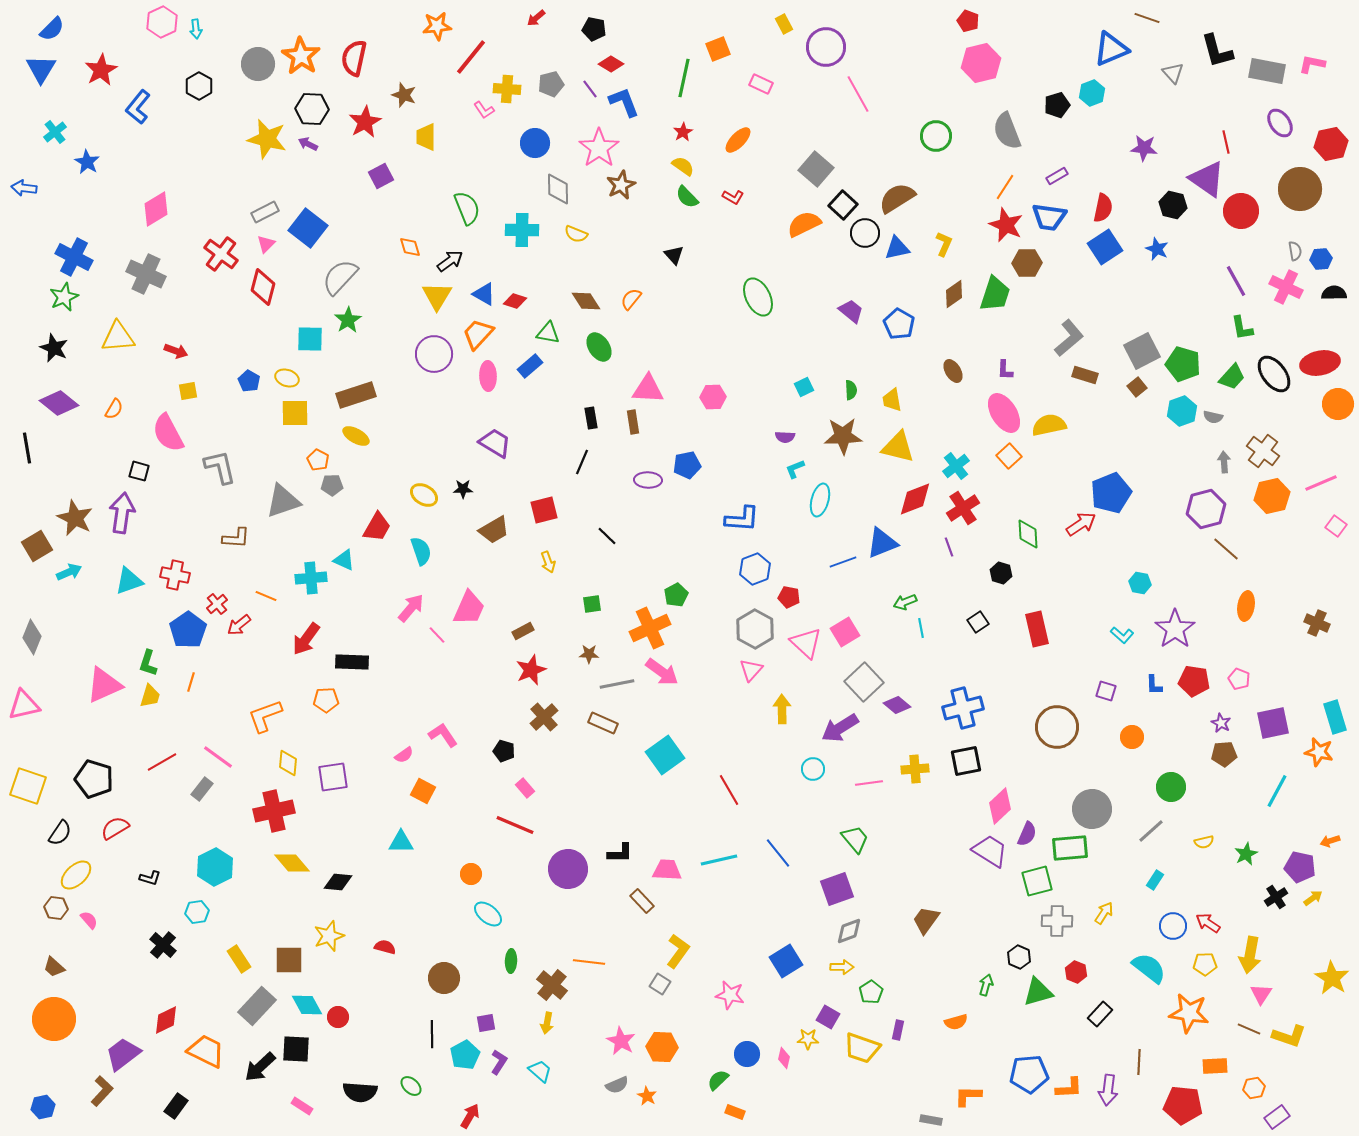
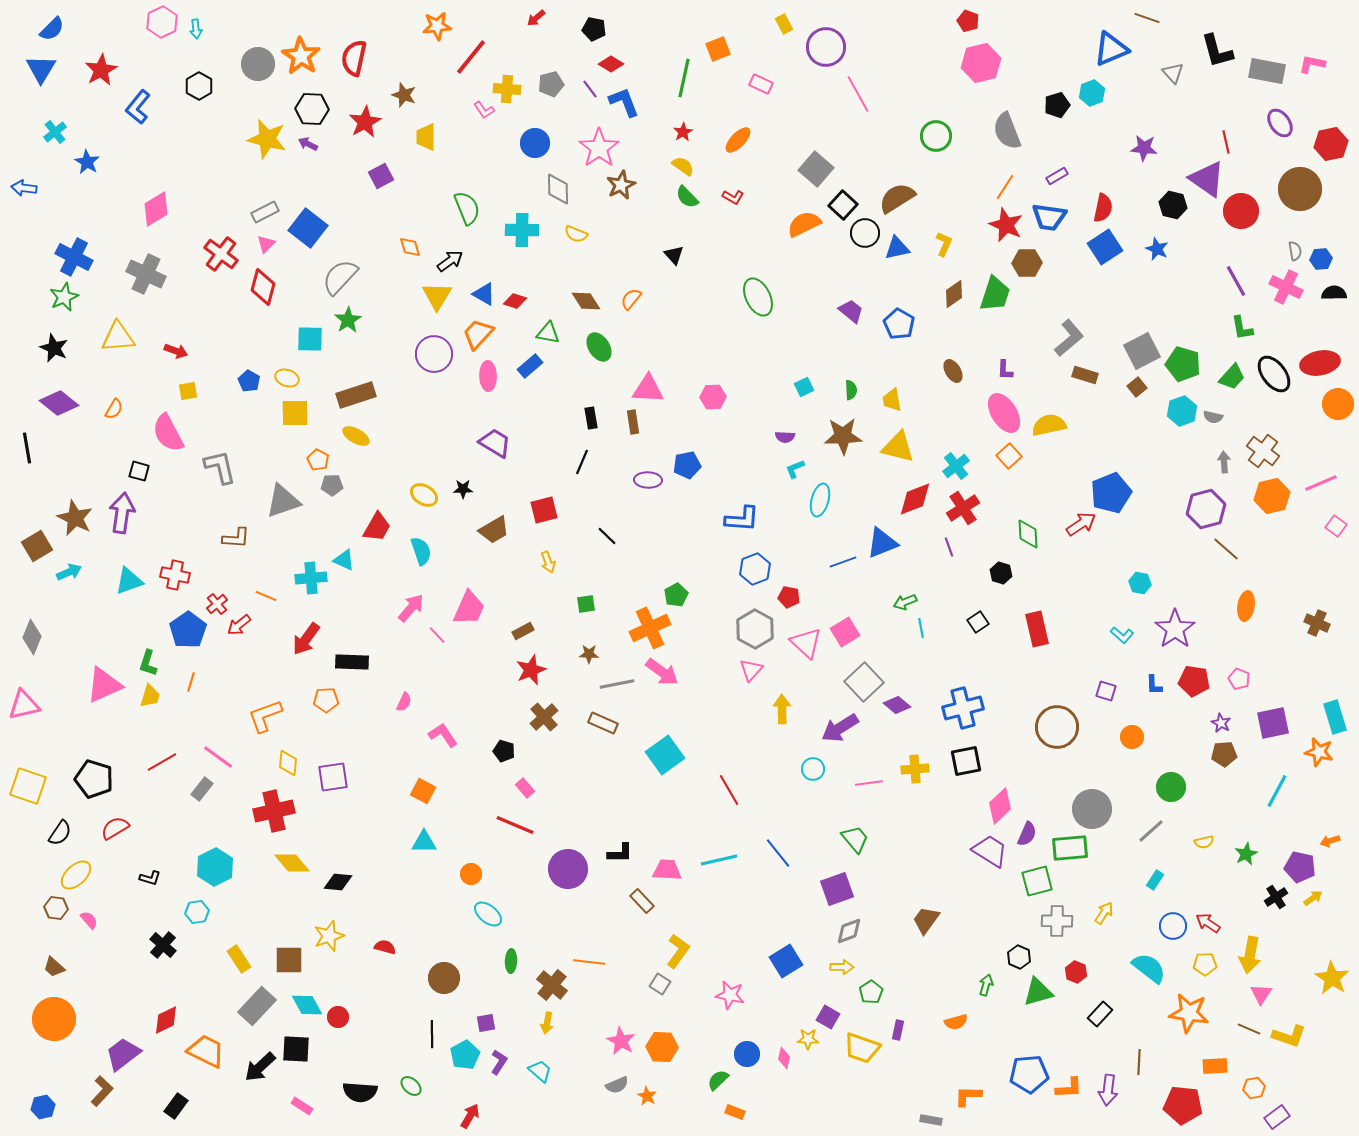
green square at (592, 604): moved 6 px left
pink semicircle at (404, 755): moved 53 px up; rotated 30 degrees counterclockwise
cyan triangle at (401, 842): moved 23 px right
